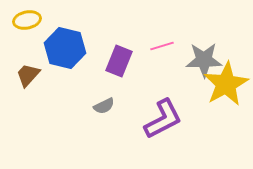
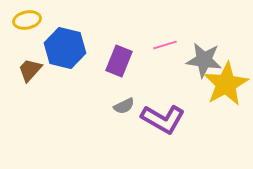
pink line: moved 3 px right, 1 px up
gray star: rotated 9 degrees clockwise
brown trapezoid: moved 2 px right, 5 px up
gray semicircle: moved 20 px right
purple L-shape: rotated 57 degrees clockwise
